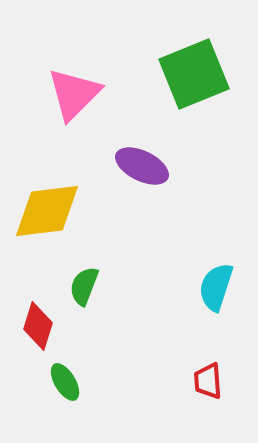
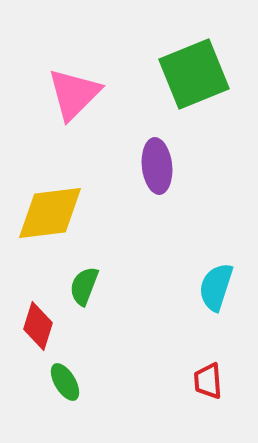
purple ellipse: moved 15 px right; rotated 58 degrees clockwise
yellow diamond: moved 3 px right, 2 px down
